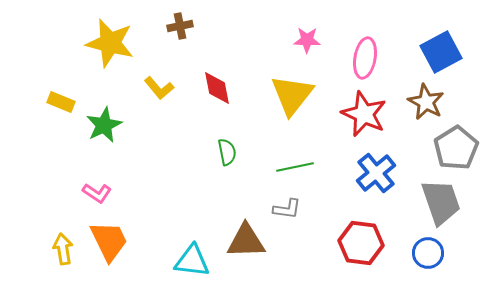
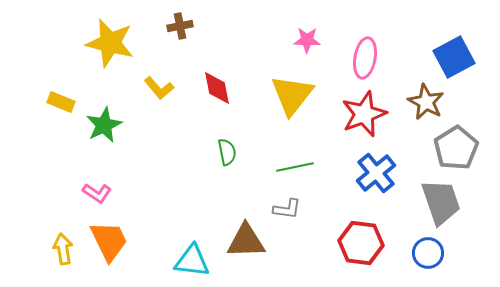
blue square: moved 13 px right, 5 px down
red star: rotated 27 degrees clockwise
